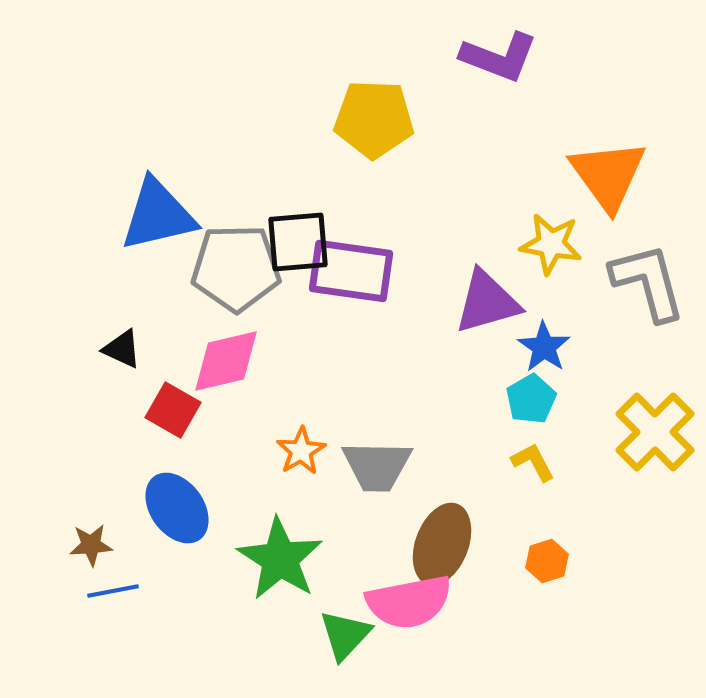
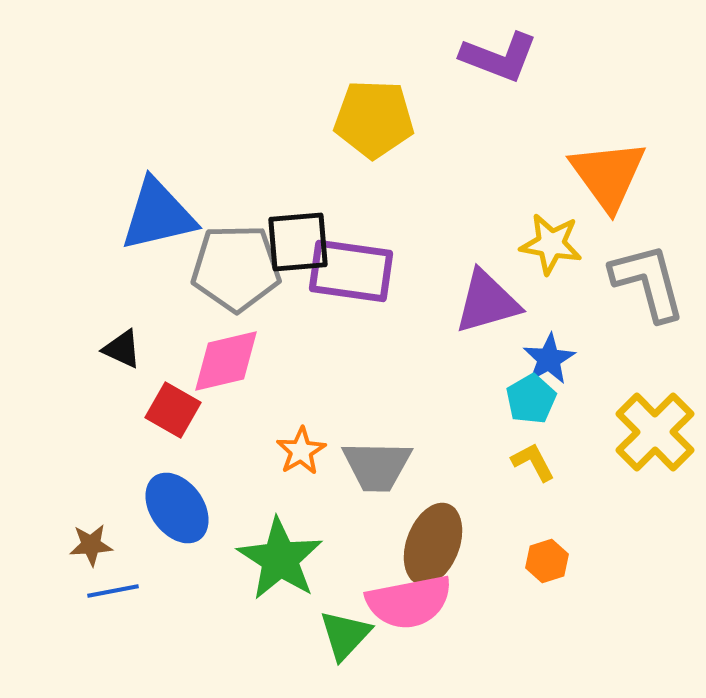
blue star: moved 5 px right, 12 px down; rotated 8 degrees clockwise
brown ellipse: moved 9 px left
